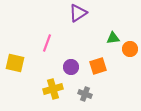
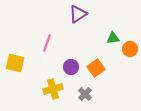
purple triangle: moved 1 px down
orange square: moved 2 px left, 2 px down; rotated 18 degrees counterclockwise
gray cross: rotated 24 degrees clockwise
